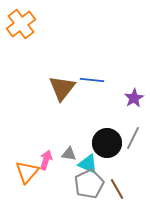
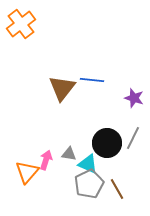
purple star: rotated 24 degrees counterclockwise
